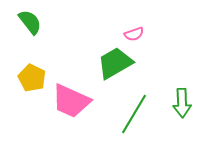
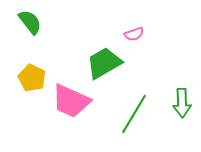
green trapezoid: moved 11 px left
